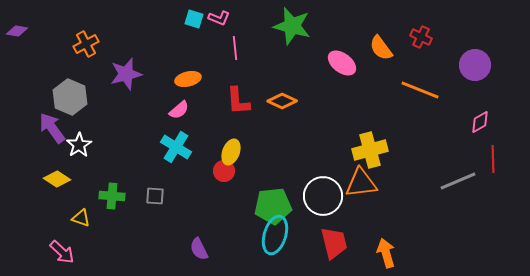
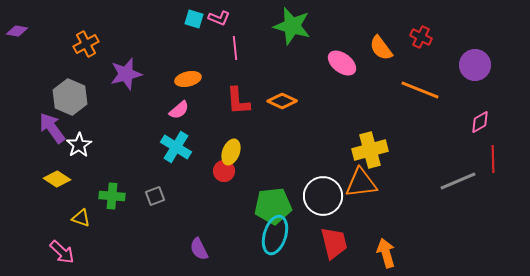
gray square: rotated 24 degrees counterclockwise
